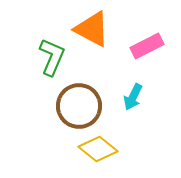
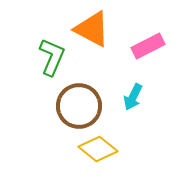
pink rectangle: moved 1 px right
